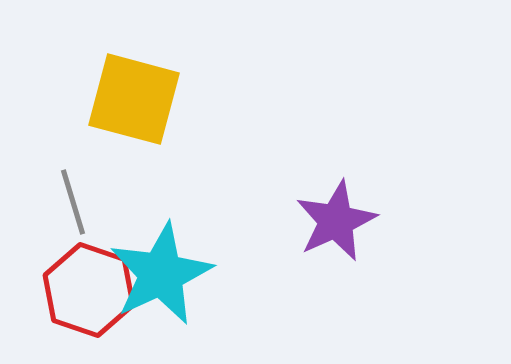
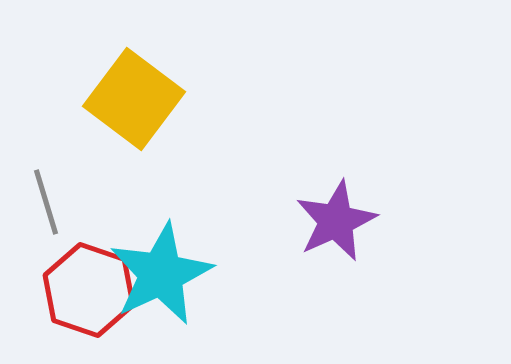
yellow square: rotated 22 degrees clockwise
gray line: moved 27 px left
